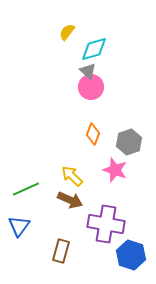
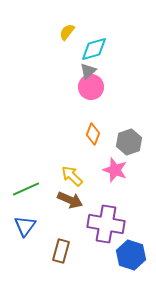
gray triangle: rotated 36 degrees clockwise
blue triangle: moved 6 px right
